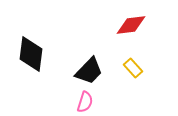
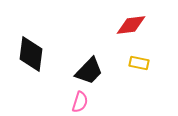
yellow rectangle: moved 6 px right, 5 px up; rotated 36 degrees counterclockwise
pink semicircle: moved 5 px left
